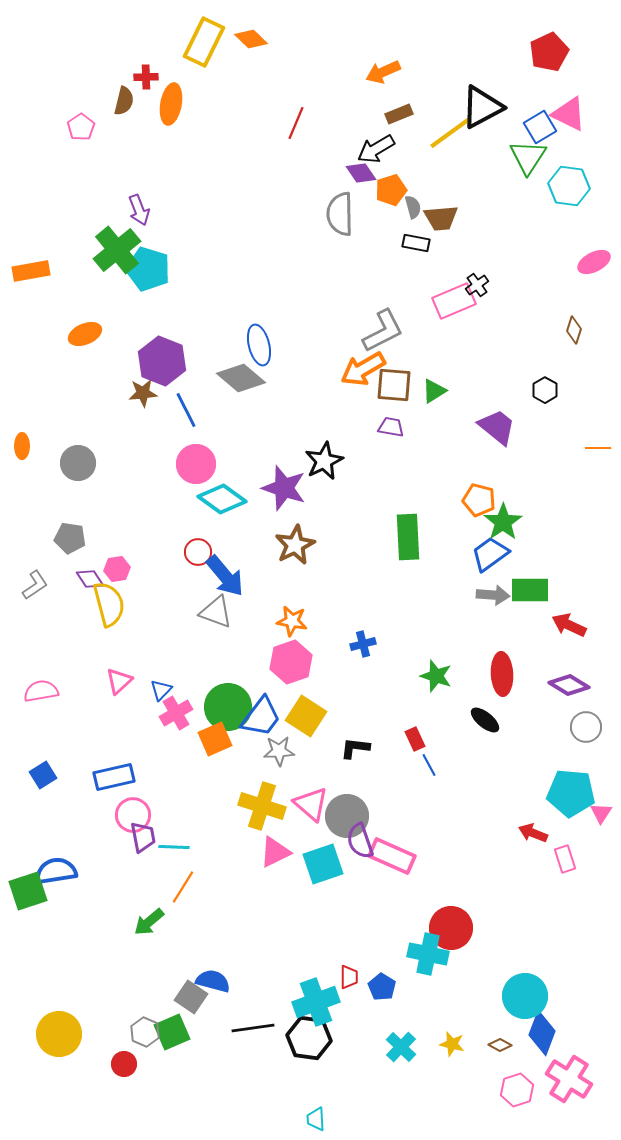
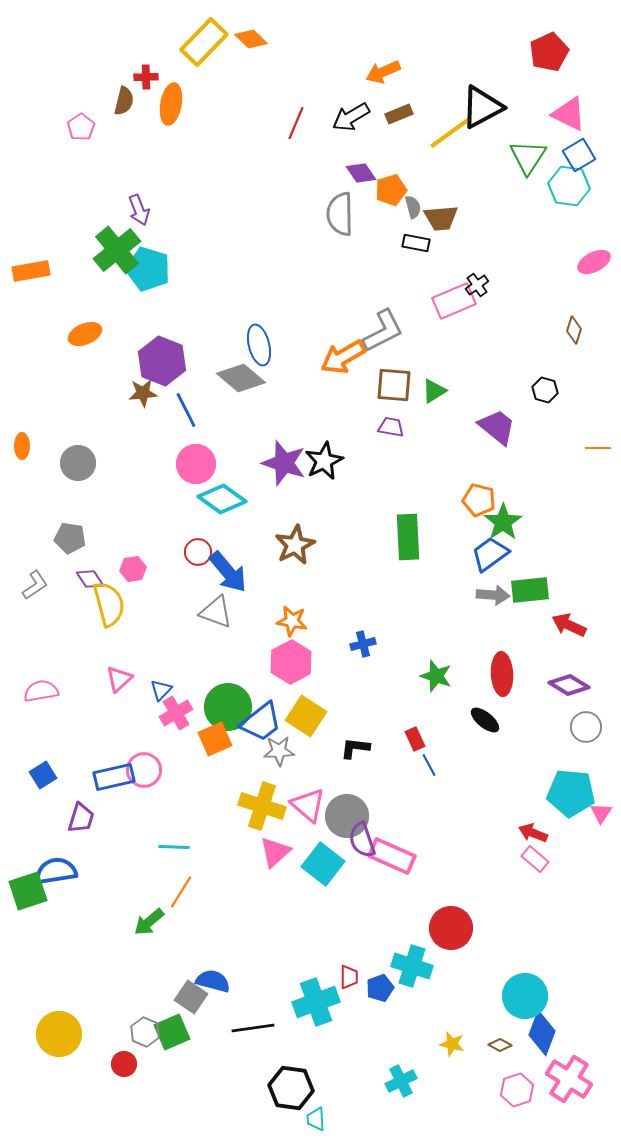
yellow rectangle at (204, 42): rotated 18 degrees clockwise
blue square at (540, 127): moved 39 px right, 28 px down
black arrow at (376, 149): moved 25 px left, 32 px up
orange arrow at (363, 369): moved 20 px left, 12 px up
black hexagon at (545, 390): rotated 15 degrees counterclockwise
purple star at (284, 488): moved 25 px up
pink hexagon at (117, 569): moved 16 px right
blue arrow at (225, 576): moved 3 px right, 4 px up
green rectangle at (530, 590): rotated 6 degrees counterclockwise
pink hexagon at (291, 662): rotated 9 degrees counterclockwise
pink triangle at (119, 681): moved 2 px up
blue trapezoid at (261, 717): moved 5 px down; rotated 15 degrees clockwise
pink triangle at (311, 804): moved 3 px left, 1 px down
pink circle at (133, 815): moved 11 px right, 45 px up
purple trapezoid at (143, 837): moved 62 px left, 19 px up; rotated 28 degrees clockwise
purple semicircle at (360, 841): moved 2 px right, 1 px up
pink triangle at (275, 852): rotated 16 degrees counterclockwise
pink rectangle at (565, 859): moved 30 px left; rotated 32 degrees counterclockwise
cyan square at (323, 864): rotated 33 degrees counterclockwise
orange line at (183, 887): moved 2 px left, 5 px down
cyan cross at (428, 954): moved 16 px left, 12 px down; rotated 6 degrees clockwise
blue pentagon at (382, 987): moved 2 px left, 1 px down; rotated 20 degrees clockwise
black hexagon at (309, 1038): moved 18 px left, 50 px down
cyan cross at (401, 1047): moved 34 px down; rotated 20 degrees clockwise
